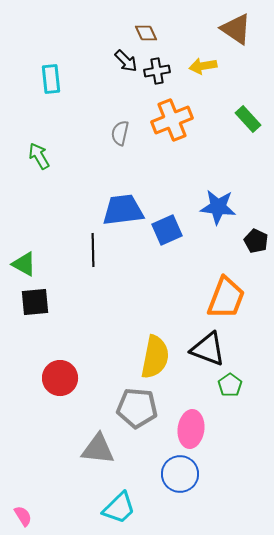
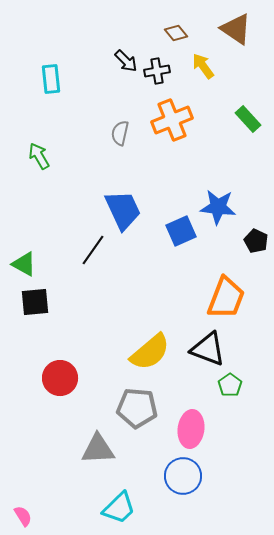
brown diamond: moved 30 px right; rotated 15 degrees counterclockwise
yellow arrow: rotated 64 degrees clockwise
blue trapezoid: rotated 72 degrees clockwise
blue square: moved 14 px right, 1 px down
black line: rotated 36 degrees clockwise
yellow semicircle: moved 5 px left, 5 px up; rotated 39 degrees clockwise
gray triangle: rotated 9 degrees counterclockwise
blue circle: moved 3 px right, 2 px down
